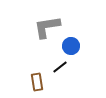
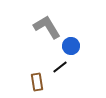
gray L-shape: rotated 68 degrees clockwise
